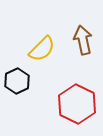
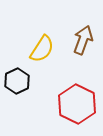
brown arrow: rotated 32 degrees clockwise
yellow semicircle: rotated 12 degrees counterclockwise
